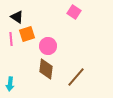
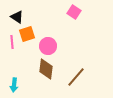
pink line: moved 1 px right, 3 px down
cyan arrow: moved 4 px right, 1 px down
